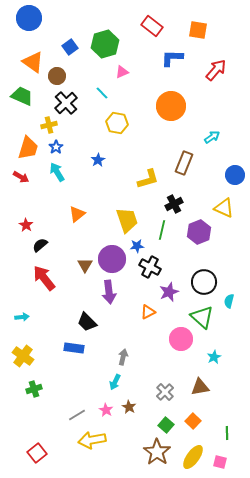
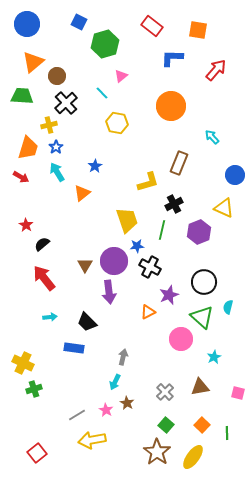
blue circle at (29, 18): moved 2 px left, 6 px down
blue square at (70, 47): moved 9 px right, 25 px up; rotated 28 degrees counterclockwise
orange triangle at (33, 62): rotated 45 degrees clockwise
pink triangle at (122, 72): moved 1 px left, 4 px down; rotated 16 degrees counterclockwise
green trapezoid at (22, 96): rotated 20 degrees counterclockwise
cyan arrow at (212, 137): rotated 98 degrees counterclockwise
blue star at (98, 160): moved 3 px left, 6 px down
brown rectangle at (184, 163): moved 5 px left
yellow L-shape at (148, 179): moved 3 px down
orange triangle at (77, 214): moved 5 px right, 21 px up
black semicircle at (40, 245): moved 2 px right, 1 px up
purple circle at (112, 259): moved 2 px right, 2 px down
purple star at (169, 292): moved 3 px down
cyan semicircle at (229, 301): moved 1 px left, 6 px down
cyan arrow at (22, 317): moved 28 px right
yellow cross at (23, 356): moved 7 px down; rotated 10 degrees counterclockwise
brown star at (129, 407): moved 2 px left, 4 px up
orange square at (193, 421): moved 9 px right, 4 px down
pink square at (220, 462): moved 18 px right, 69 px up
